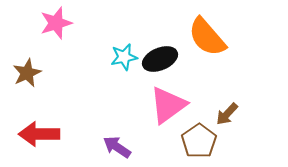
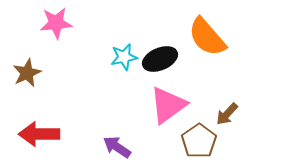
pink star: rotated 12 degrees clockwise
